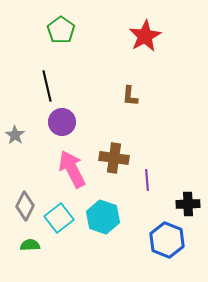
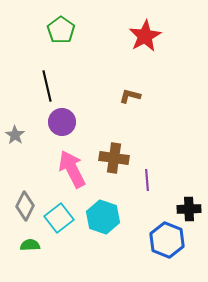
brown L-shape: rotated 100 degrees clockwise
black cross: moved 1 px right, 5 px down
